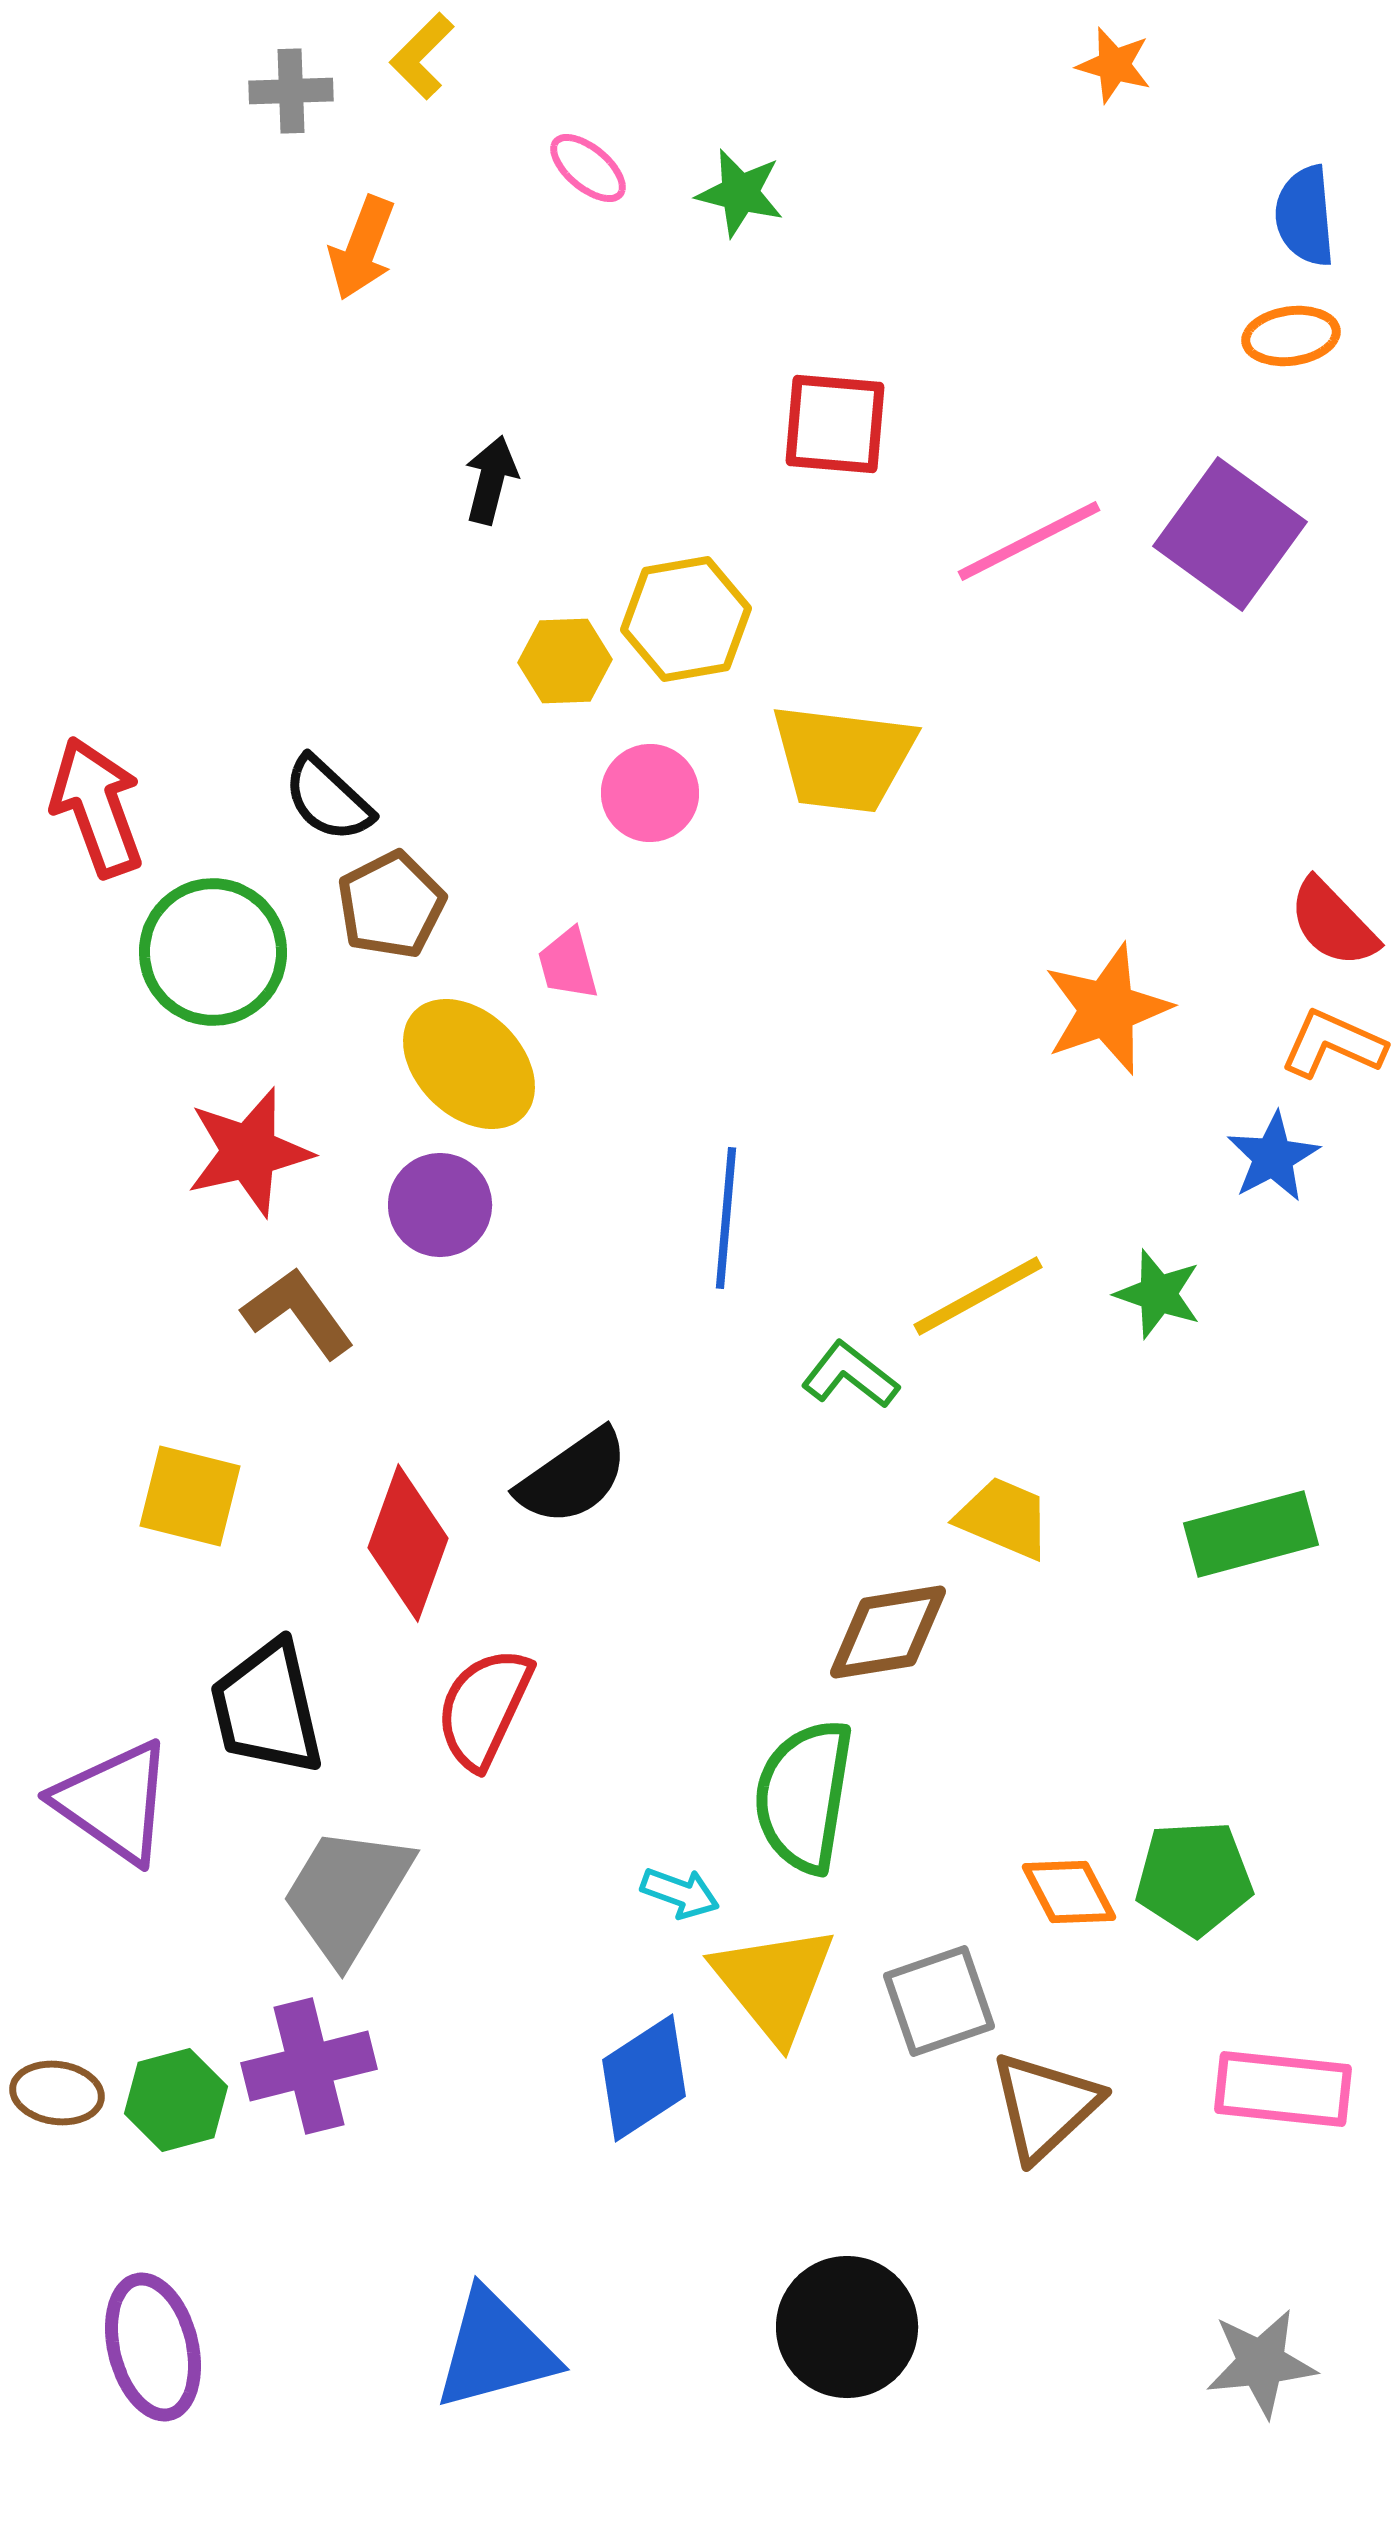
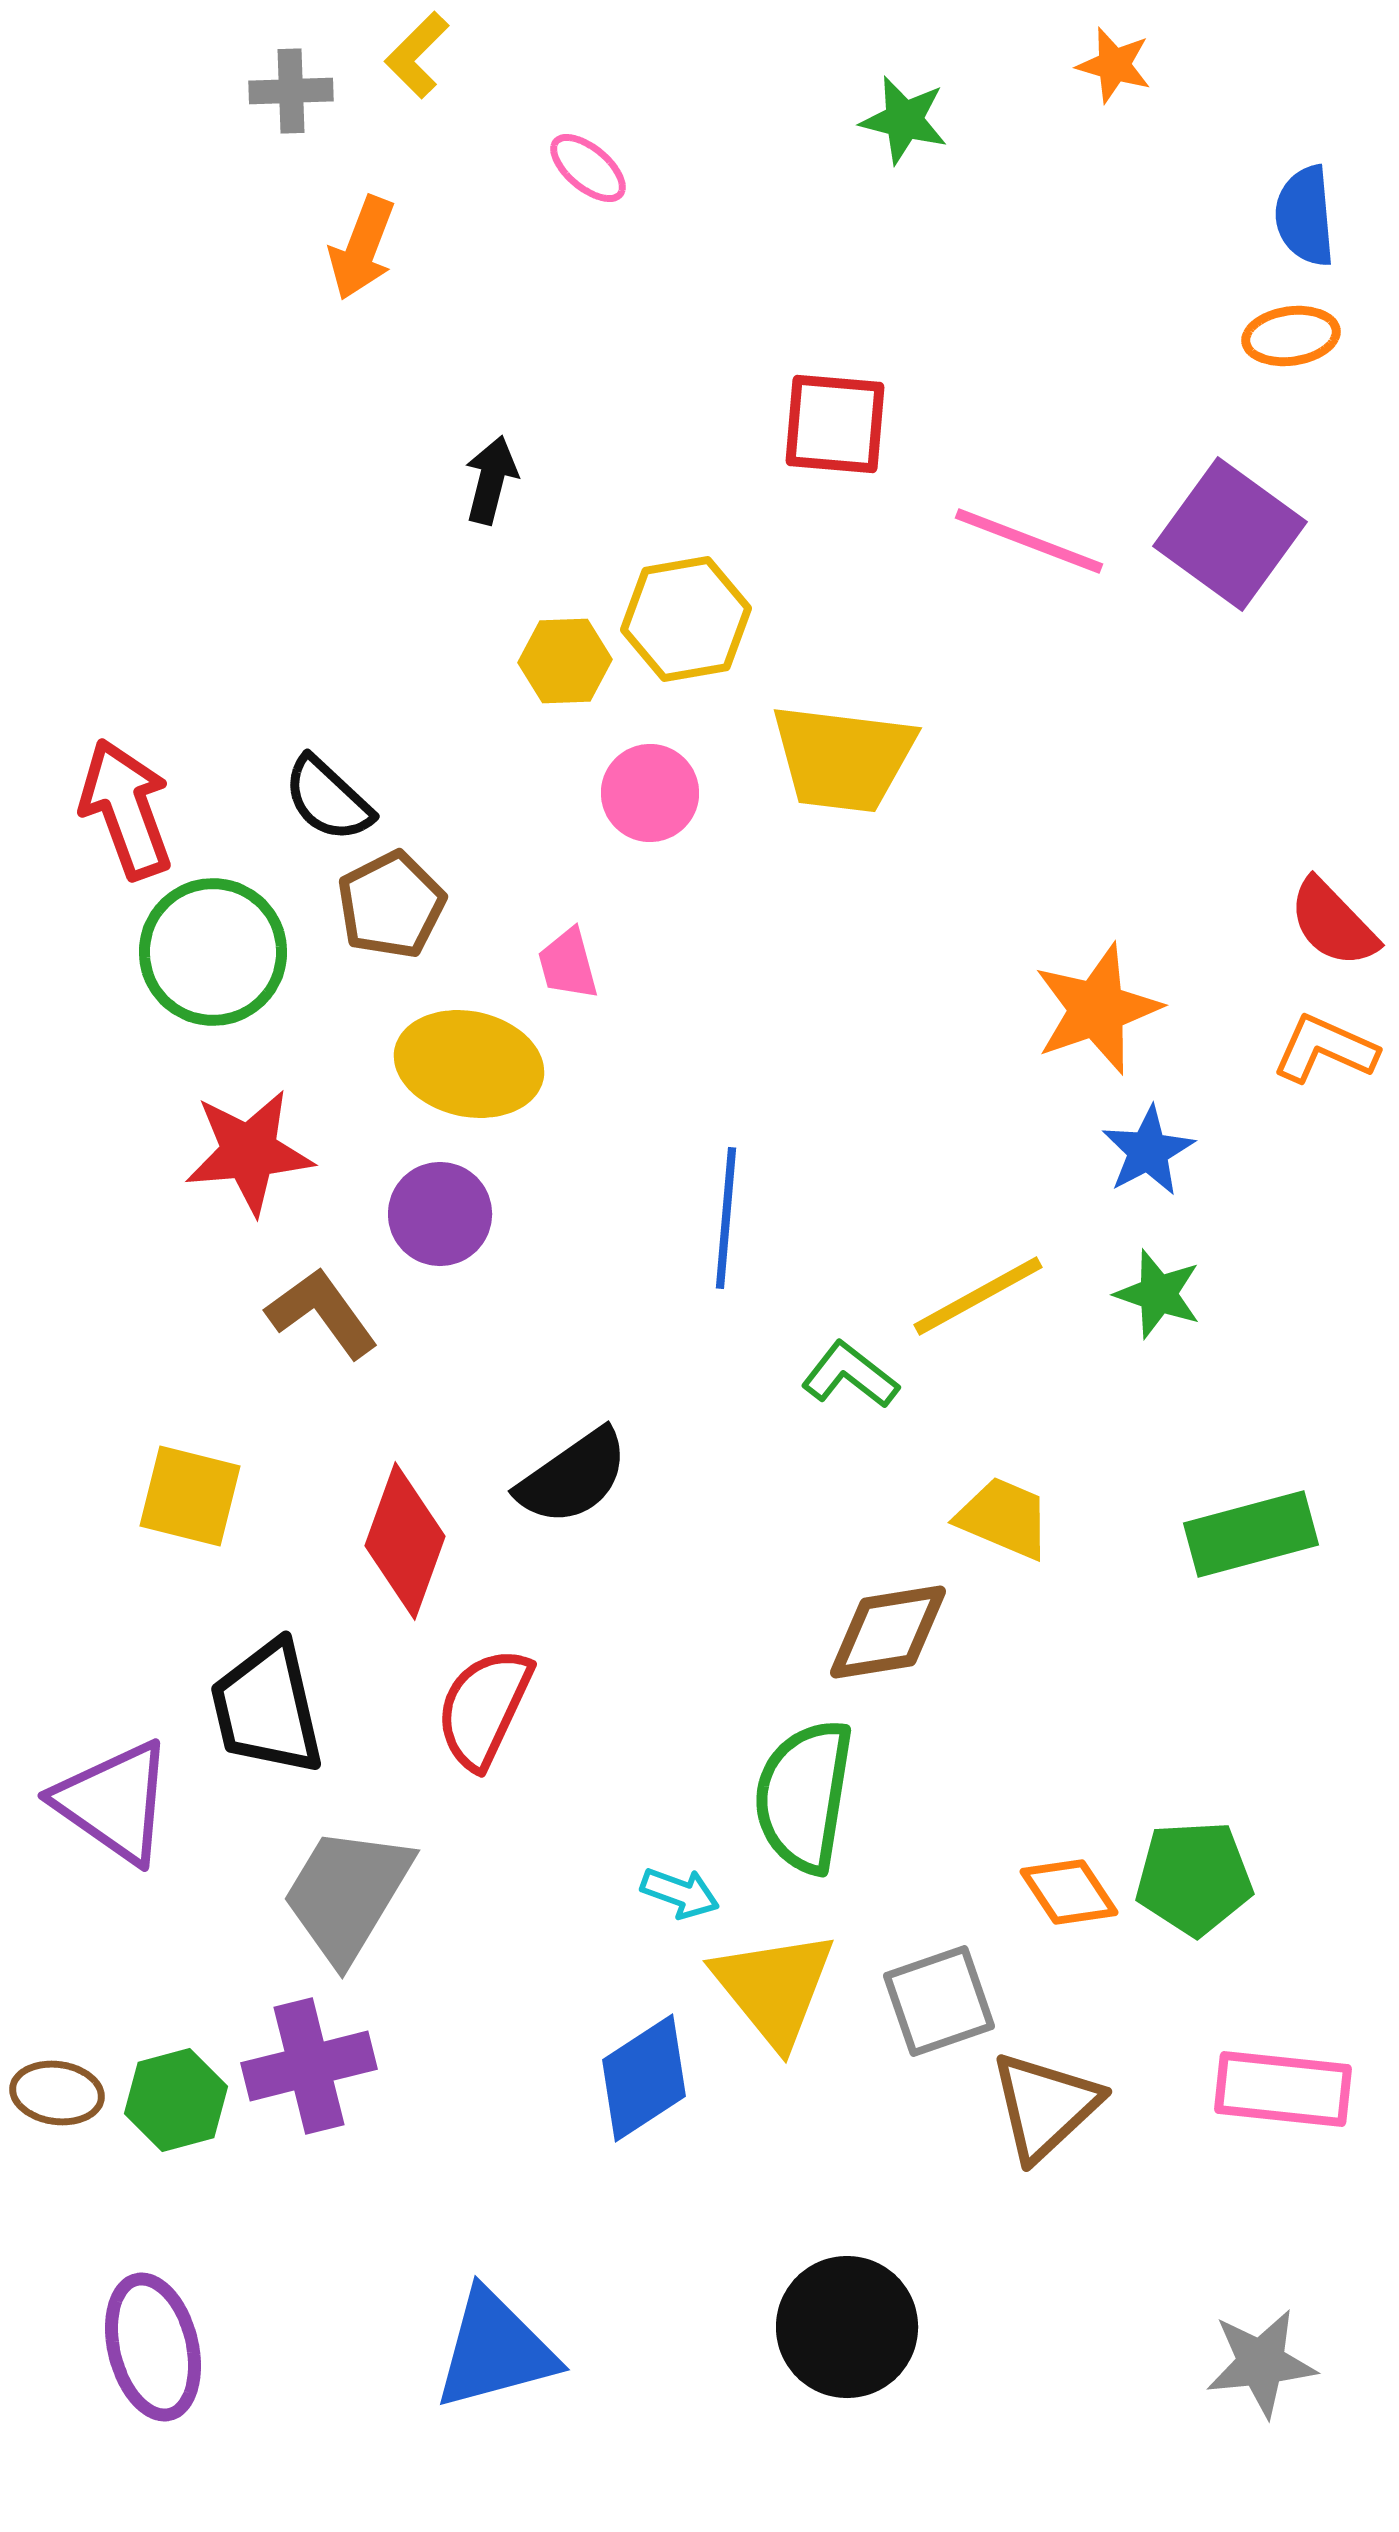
yellow L-shape at (422, 56): moved 5 px left, 1 px up
green star at (740, 193): moved 164 px right, 73 px up
pink line at (1029, 541): rotated 48 degrees clockwise
red arrow at (97, 807): moved 29 px right, 2 px down
orange star at (1107, 1009): moved 10 px left
orange L-shape at (1333, 1044): moved 8 px left, 5 px down
yellow ellipse at (469, 1064): rotated 32 degrees counterclockwise
red star at (249, 1152): rotated 8 degrees clockwise
blue star at (1273, 1157): moved 125 px left, 6 px up
purple circle at (440, 1205): moved 9 px down
brown L-shape at (298, 1313): moved 24 px right
red diamond at (408, 1543): moved 3 px left, 2 px up
orange diamond at (1069, 1892): rotated 6 degrees counterclockwise
yellow triangle at (774, 1983): moved 5 px down
